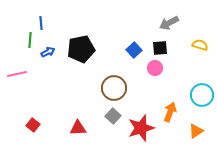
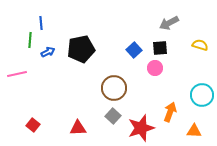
orange triangle: moved 2 px left; rotated 35 degrees clockwise
